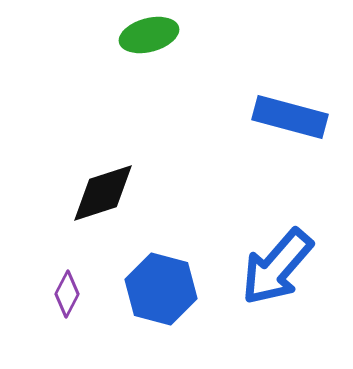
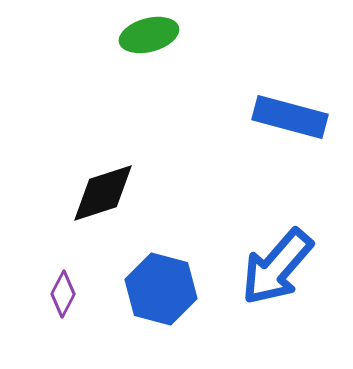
purple diamond: moved 4 px left
